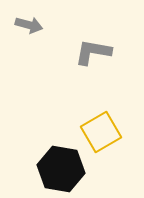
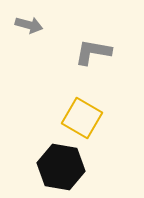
yellow square: moved 19 px left, 14 px up; rotated 30 degrees counterclockwise
black hexagon: moved 2 px up
